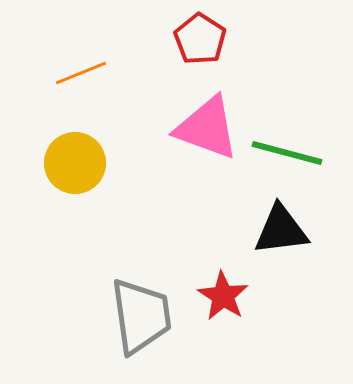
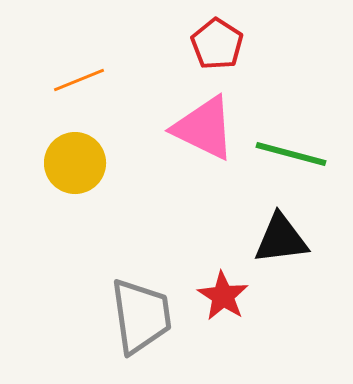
red pentagon: moved 17 px right, 5 px down
orange line: moved 2 px left, 7 px down
pink triangle: moved 3 px left; rotated 6 degrees clockwise
green line: moved 4 px right, 1 px down
black triangle: moved 9 px down
